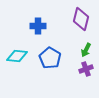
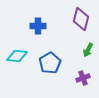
green arrow: moved 2 px right
blue pentagon: moved 5 px down; rotated 10 degrees clockwise
purple cross: moved 3 px left, 9 px down
